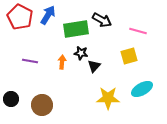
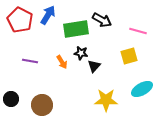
red pentagon: moved 3 px down
orange arrow: rotated 144 degrees clockwise
yellow star: moved 2 px left, 2 px down
